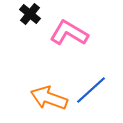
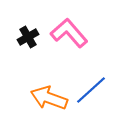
black cross: moved 2 px left, 23 px down; rotated 20 degrees clockwise
pink L-shape: rotated 18 degrees clockwise
